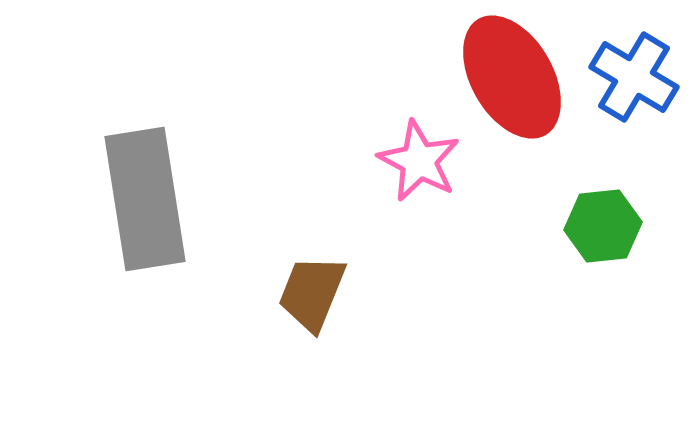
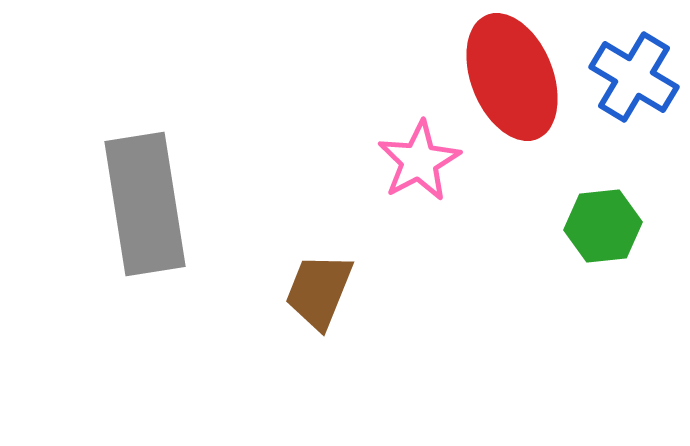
red ellipse: rotated 8 degrees clockwise
pink star: rotated 16 degrees clockwise
gray rectangle: moved 5 px down
brown trapezoid: moved 7 px right, 2 px up
